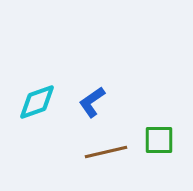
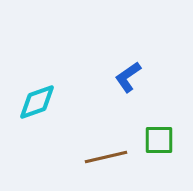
blue L-shape: moved 36 px right, 25 px up
brown line: moved 5 px down
